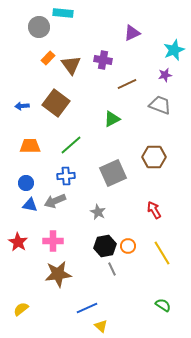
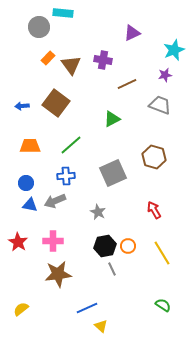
brown hexagon: rotated 15 degrees clockwise
